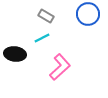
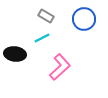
blue circle: moved 4 px left, 5 px down
